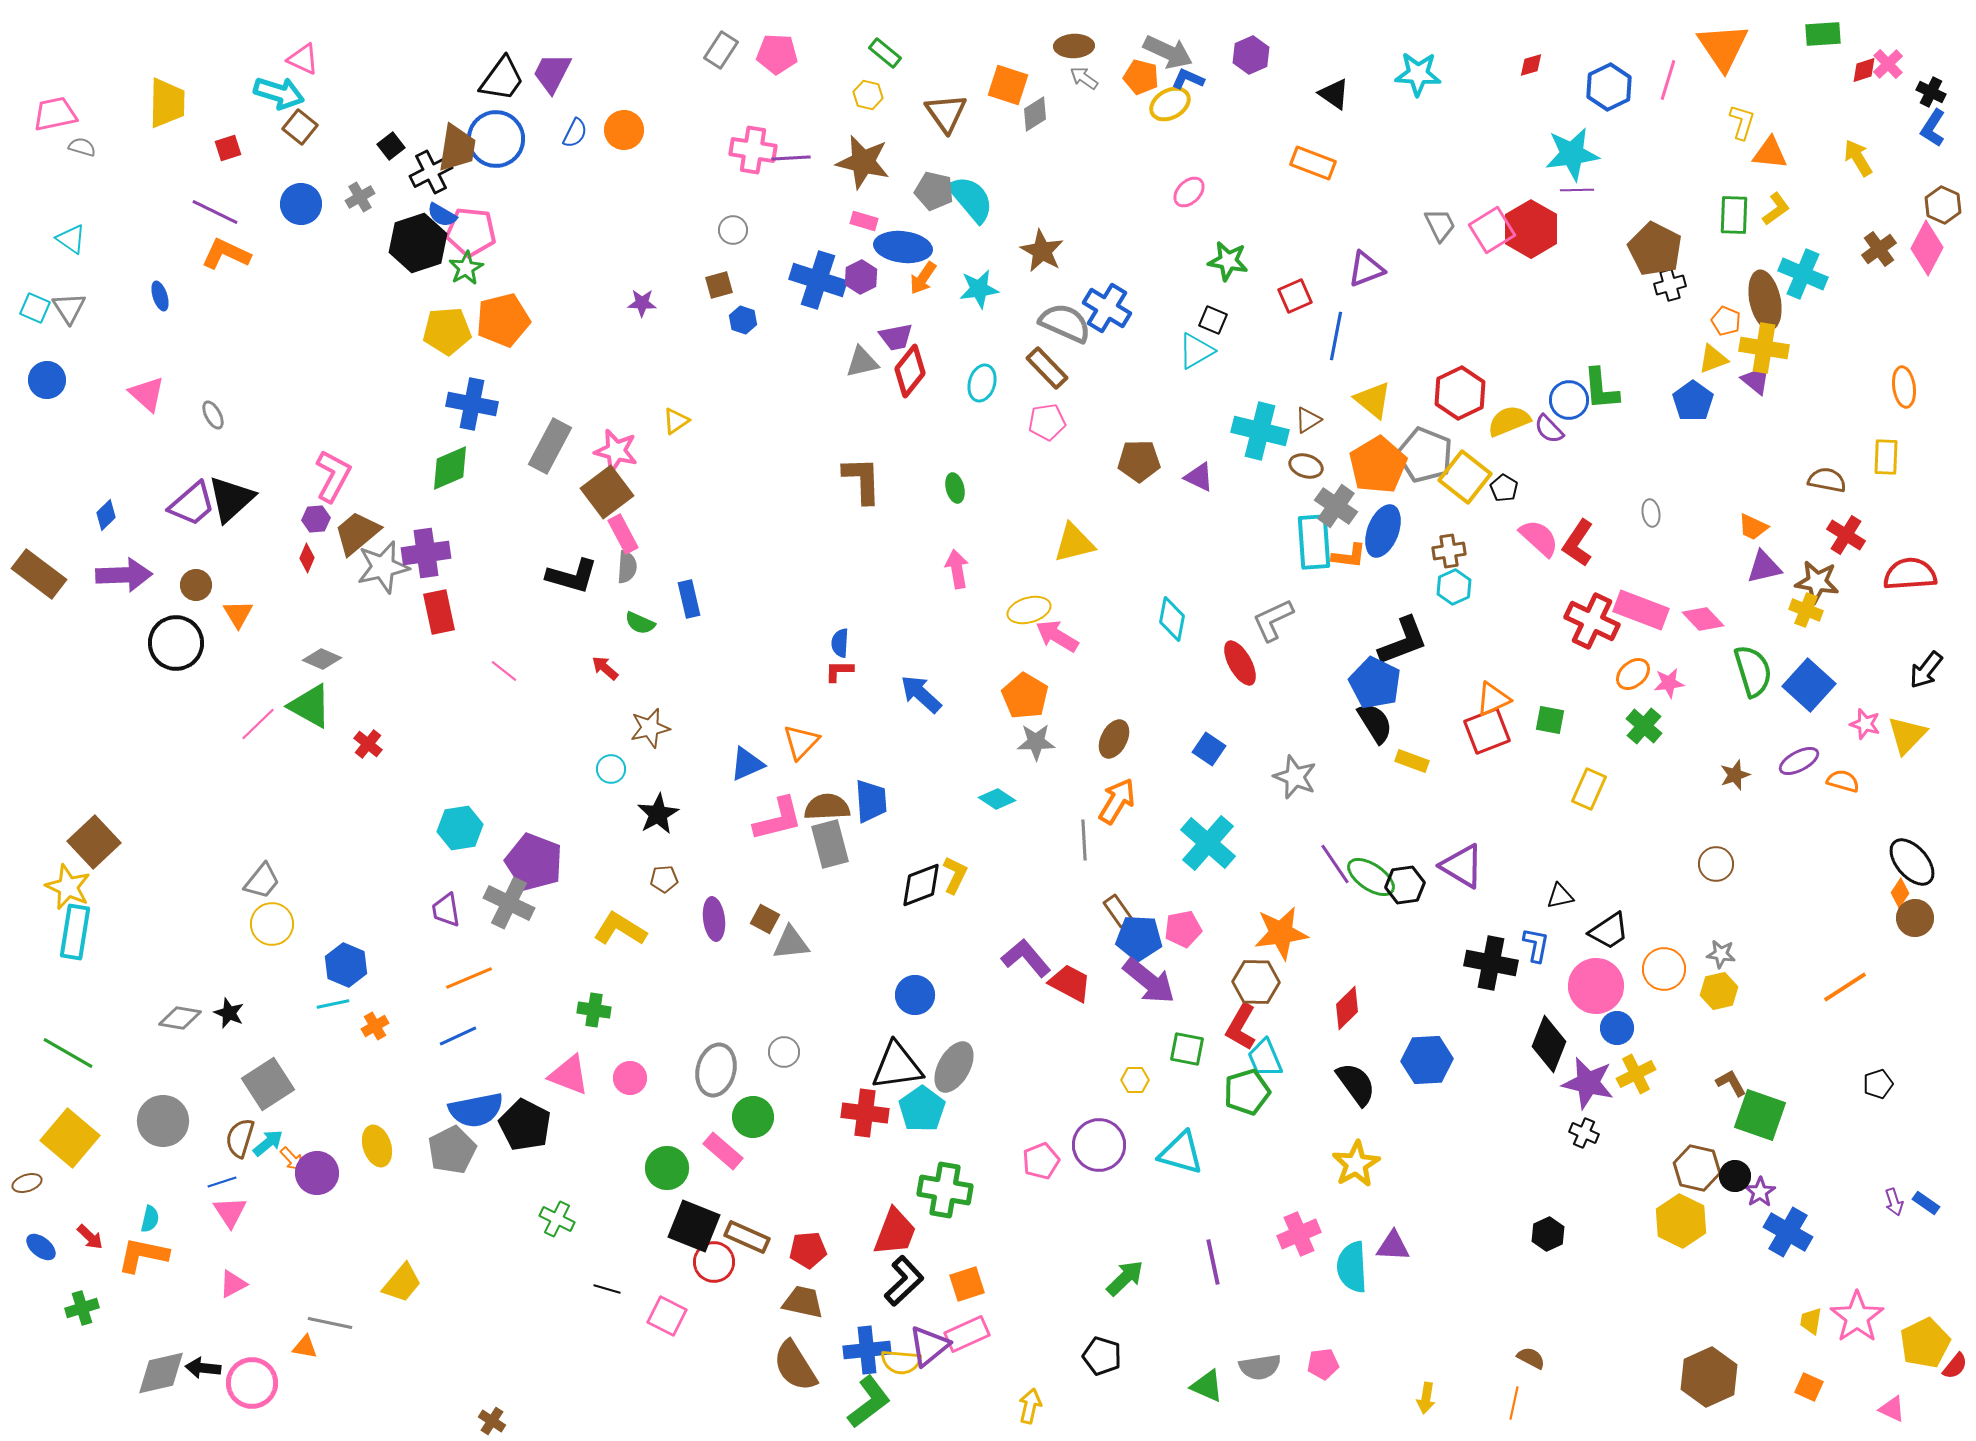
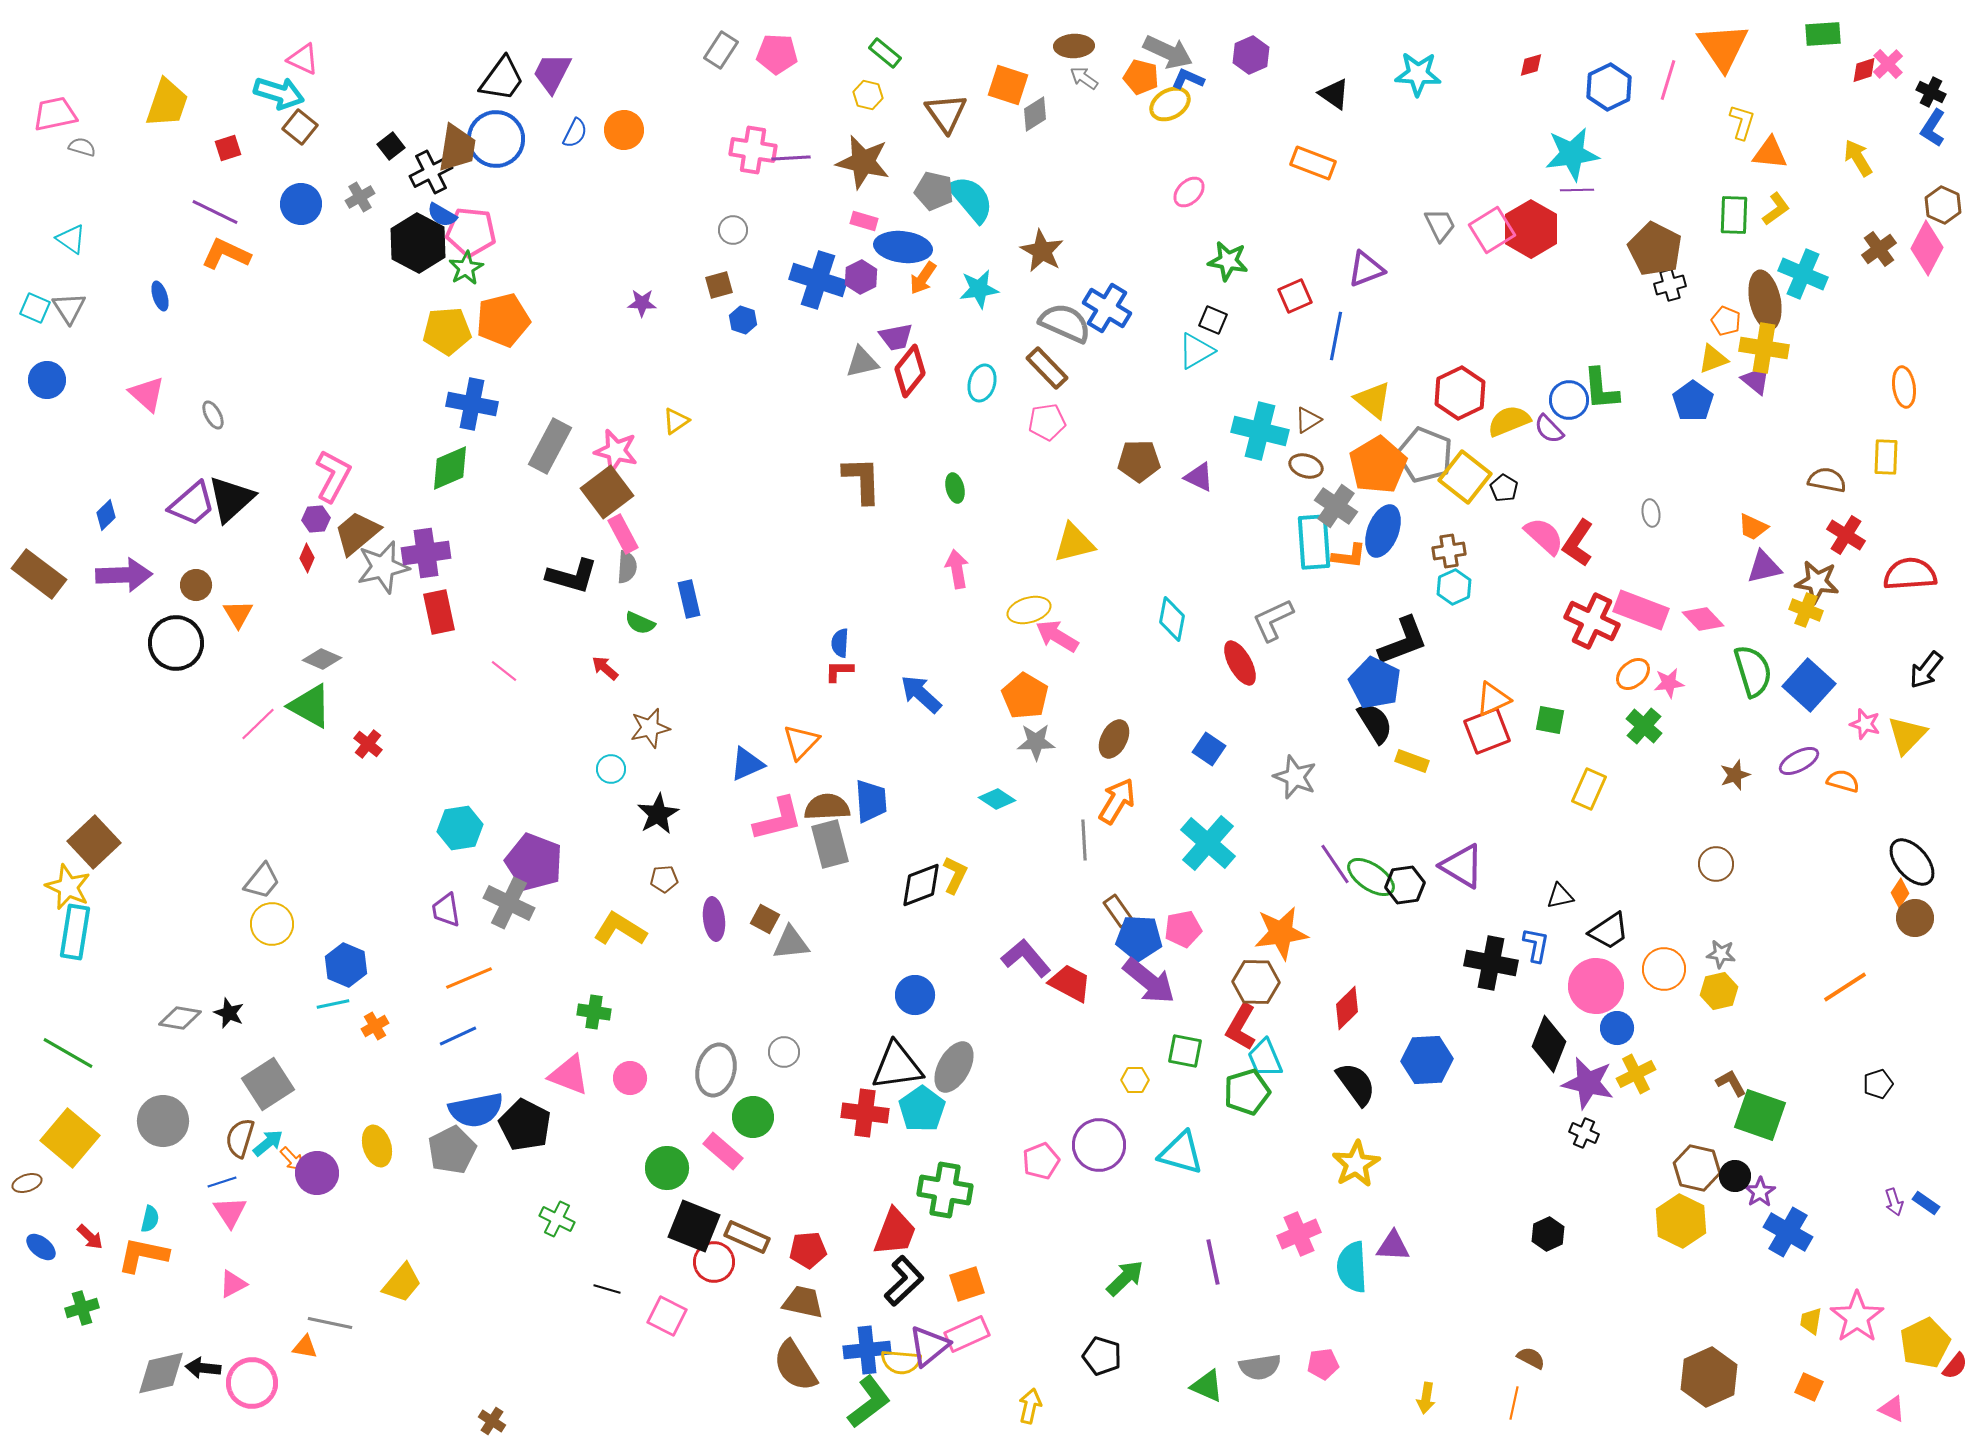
yellow trapezoid at (167, 103): rotated 18 degrees clockwise
black hexagon at (418, 243): rotated 14 degrees counterclockwise
pink semicircle at (1539, 538): moved 5 px right, 2 px up
green cross at (594, 1010): moved 2 px down
green square at (1187, 1049): moved 2 px left, 2 px down
